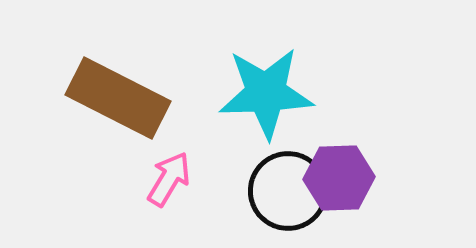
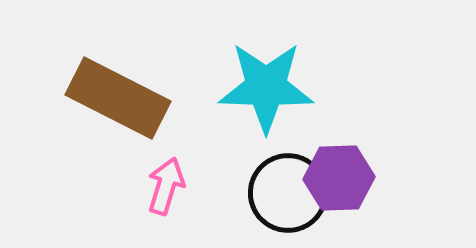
cyan star: moved 6 px up; rotated 4 degrees clockwise
pink arrow: moved 3 px left, 7 px down; rotated 14 degrees counterclockwise
black circle: moved 2 px down
